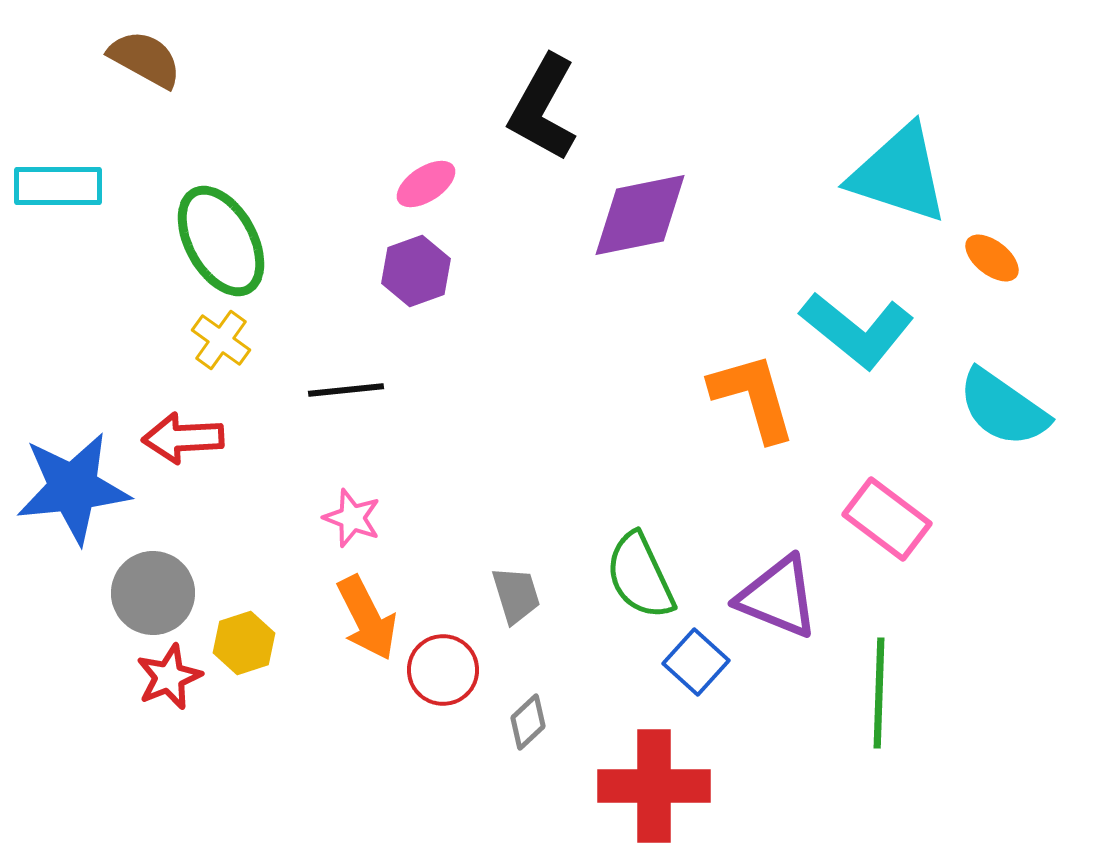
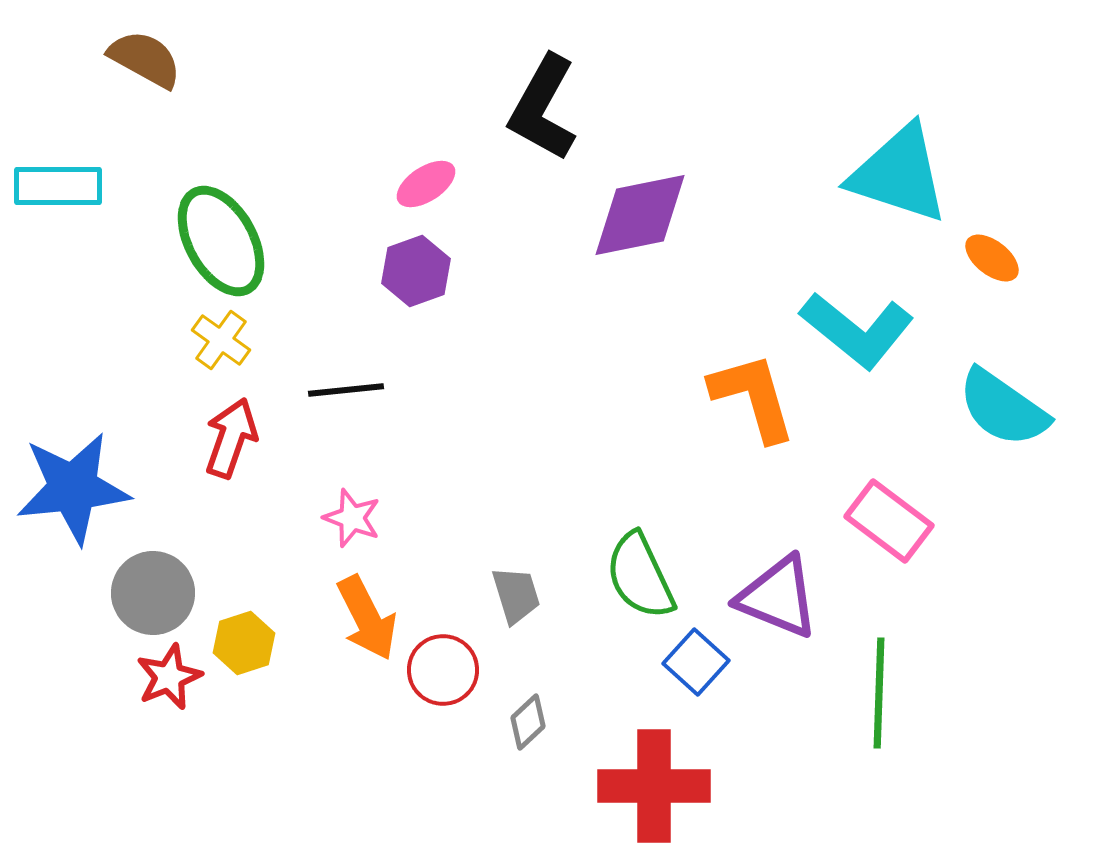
red arrow: moved 48 px right; rotated 112 degrees clockwise
pink rectangle: moved 2 px right, 2 px down
